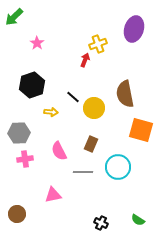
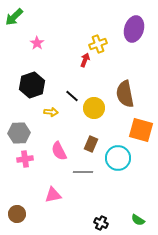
black line: moved 1 px left, 1 px up
cyan circle: moved 9 px up
